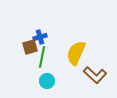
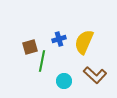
blue cross: moved 19 px right, 2 px down
yellow semicircle: moved 8 px right, 11 px up
green line: moved 4 px down
cyan circle: moved 17 px right
